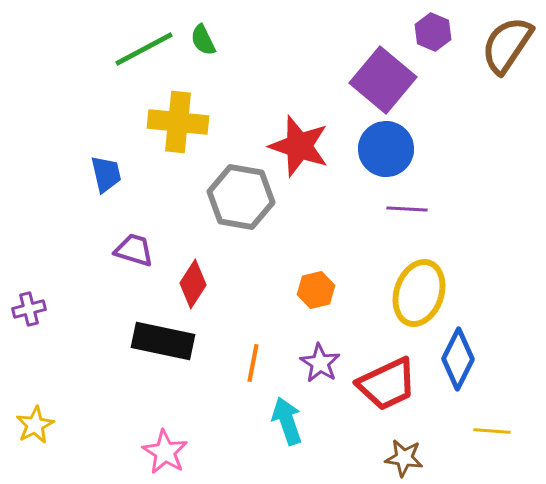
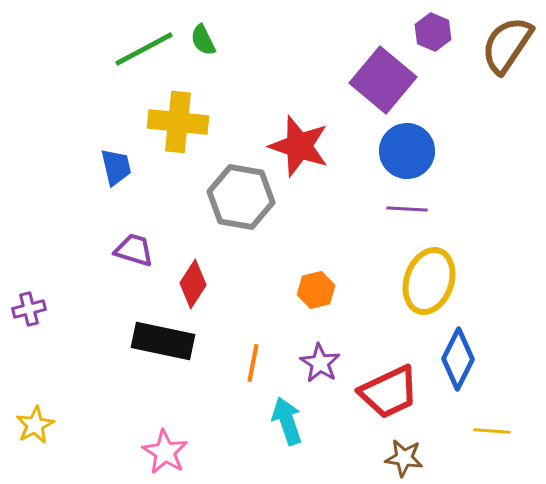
blue circle: moved 21 px right, 2 px down
blue trapezoid: moved 10 px right, 7 px up
yellow ellipse: moved 10 px right, 12 px up
red trapezoid: moved 2 px right, 8 px down
